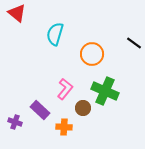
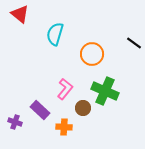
red triangle: moved 3 px right, 1 px down
